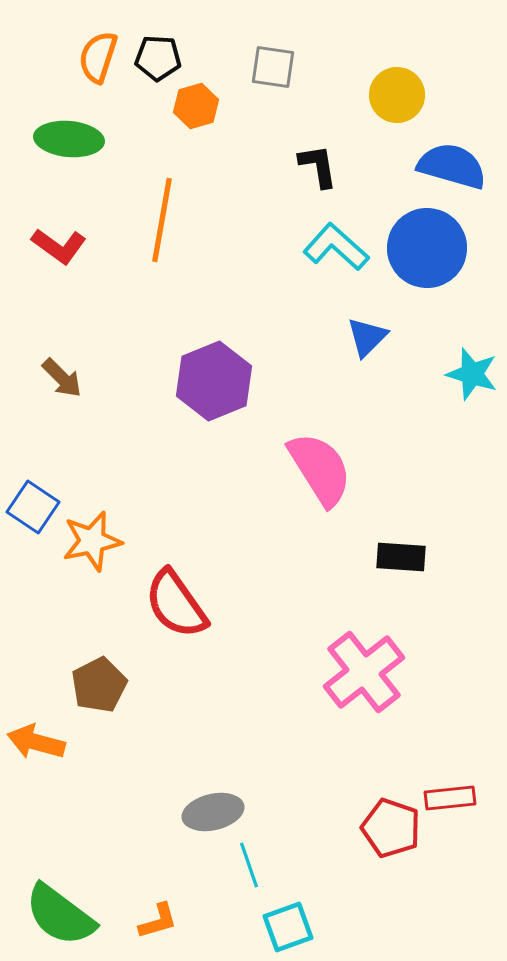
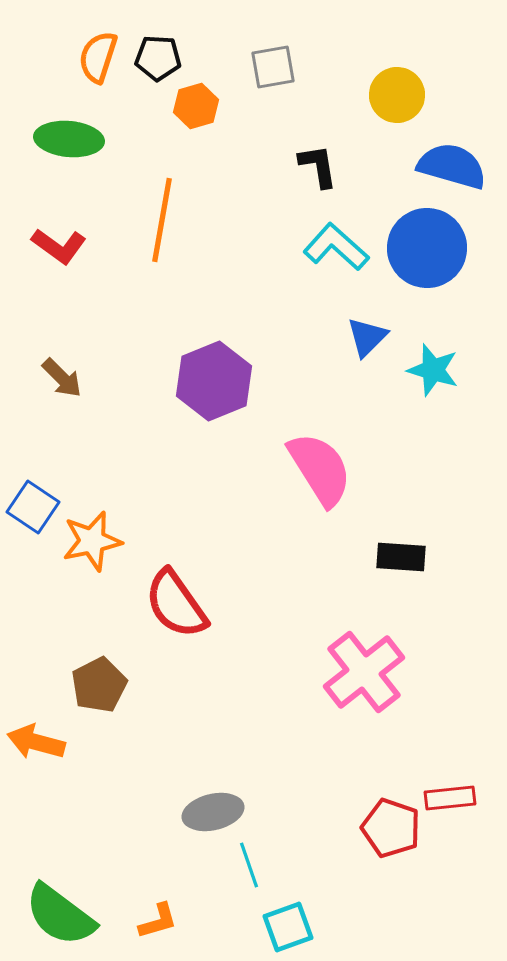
gray square: rotated 18 degrees counterclockwise
cyan star: moved 39 px left, 4 px up
